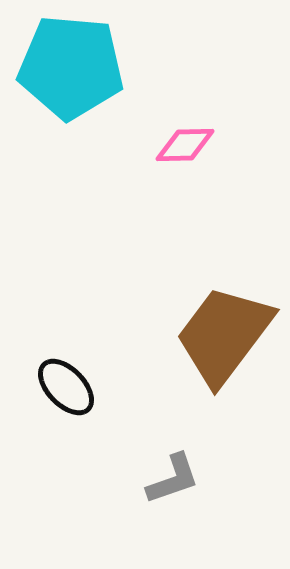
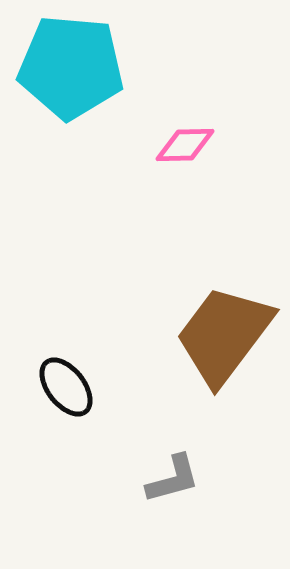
black ellipse: rotated 6 degrees clockwise
gray L-shape: rotated 4 degrees clockwise
